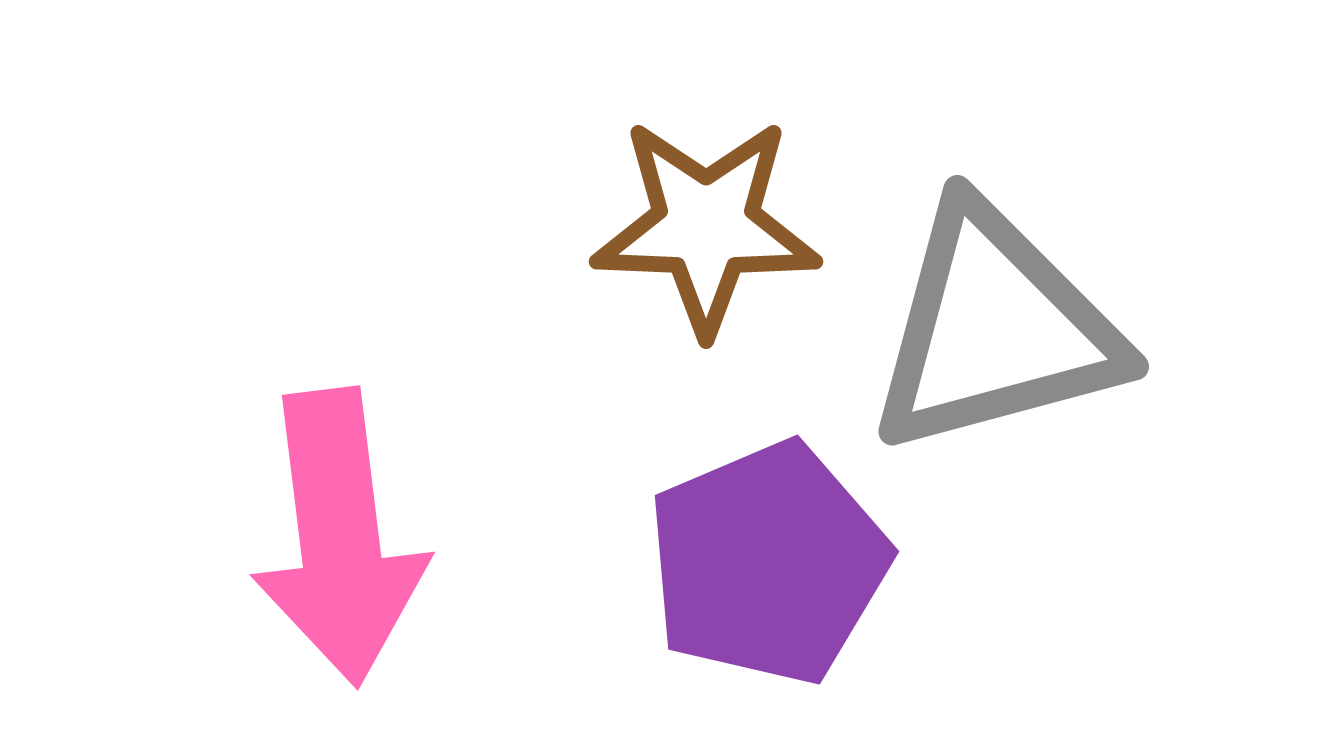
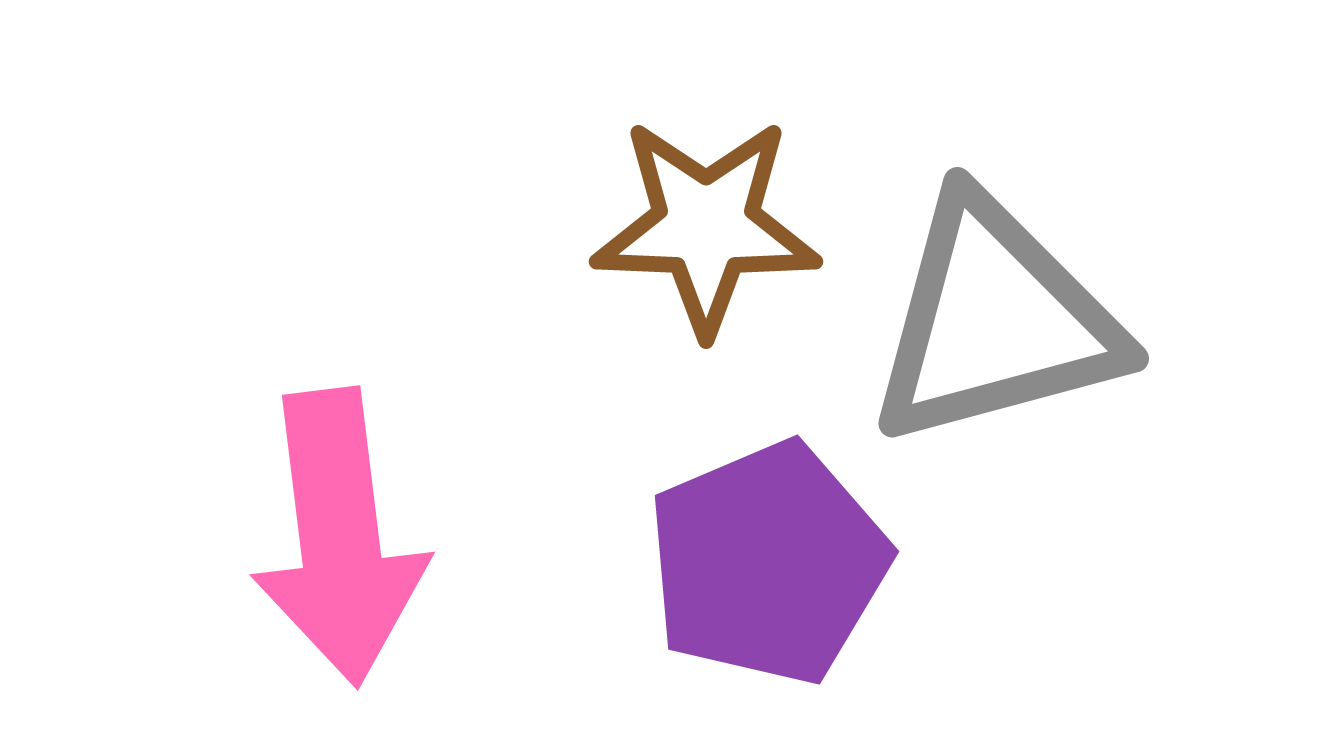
gray triangle: moved 8 px up
